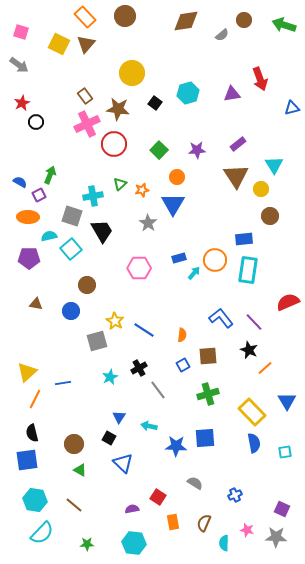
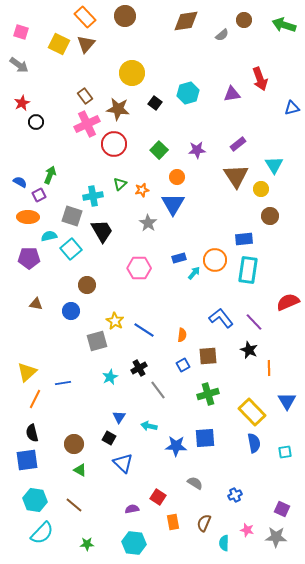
orange line at (265, 368): moved 4 px right; rotated 49 degrees counterclockwise
